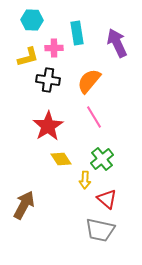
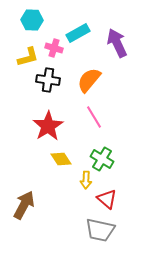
cyan rectangle: moved 1 px right; rotated 70 degrees clockwise
pink cross: rotated 18 degrees clockwise
orange semicircle: moved 1 px up
green cross: rotated 20 degrees counterclockwise
yellow arrow: moved 1 px right
